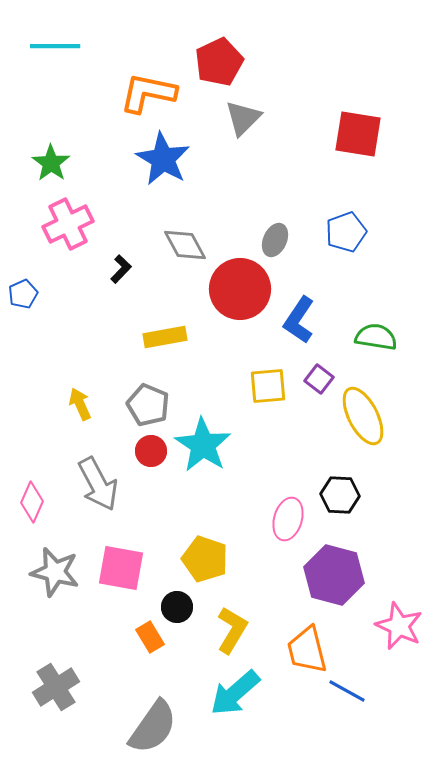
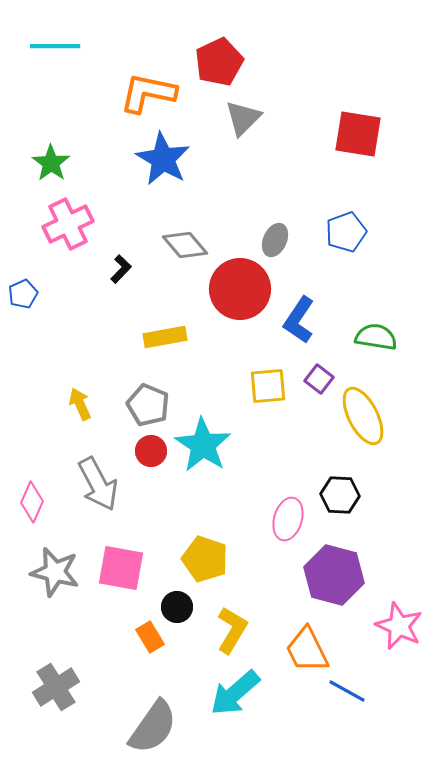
gray diamond at (185, 245): rotated 12 degrees counterclockwise
orange trapezoid at (307, 650): rotated 12 degrees counterclockwise
